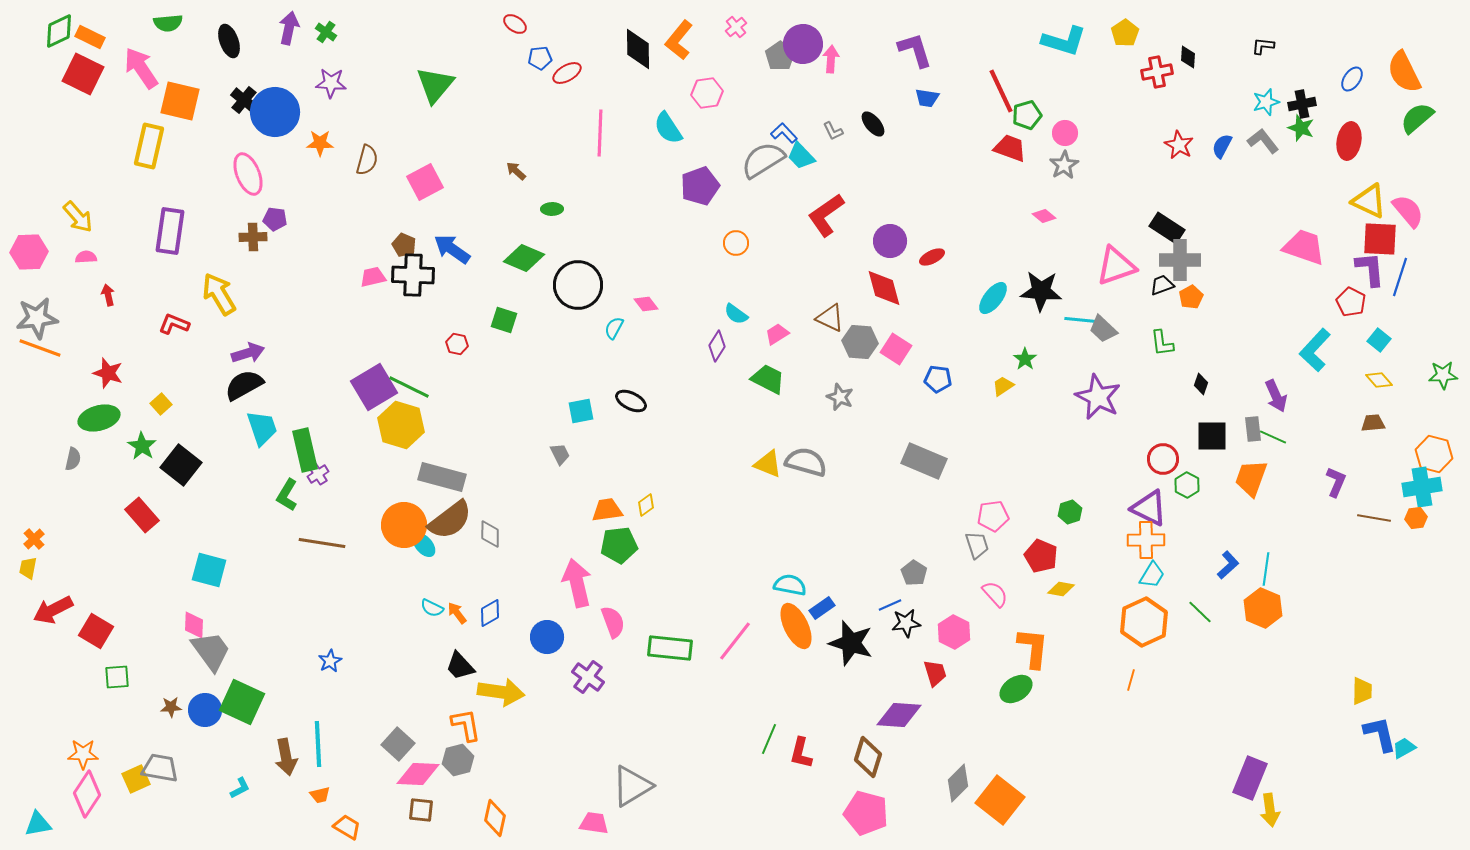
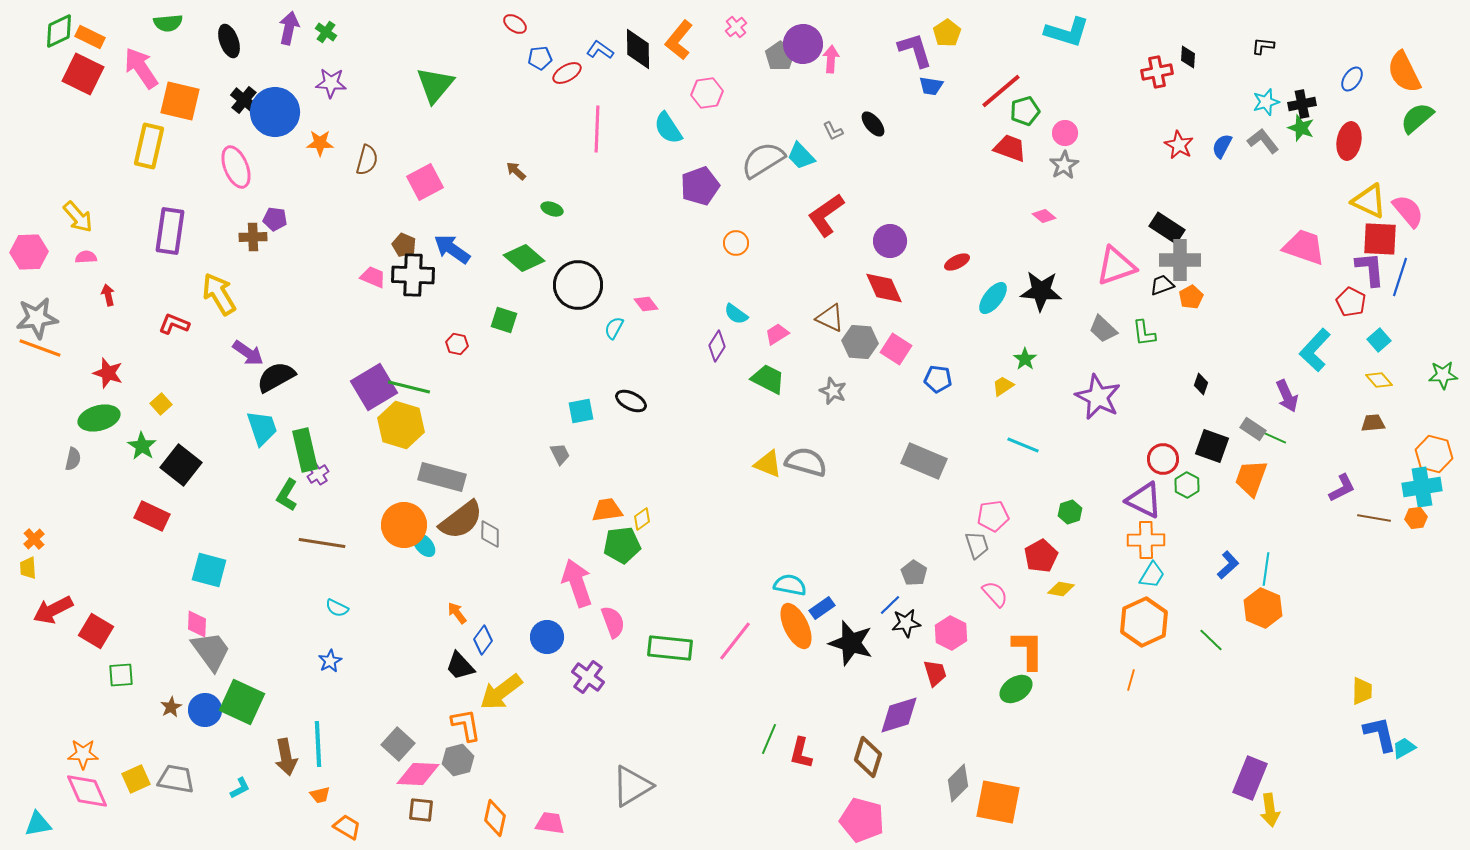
yellow pentagon at (1125, 33): moved 178 px left
cyan L-shape at (1064, 41): moved 3 px right, 9 px up
red line at (1001, 91): rotated 75 degrees clockwise
blue trapezoid at (927, 98): moved 4 px right, 12 px up
green pentagon at (1027, 115): moved 2 px left, 4 px up
pink line at (600, 133): moved 3 px left, 4 px up
blue L-shape at (784, 133): moved 184 px left, 83 px up; rotated 12 degrees counterclockwise
pink ellipse at (248, 174): moved 12 px left, 7 px up
green ellipse at (552, 209): rotated 20 degrees clockwise
red ellipse at (932, 257): moved 25 px right, 5 px down
green diamond at (524, 258): rotated 18 degrees clockwise
pink trapezoid at (373, 277): rotated 36 degrees clockwise
red diamond at (884, 288): rotated 9 degrees counterclockwise
cyan line at (1081, 320): moved 58 px left, 125 px down; rotated 16 degrees clockwise
cyan square at (1379, 340): rotated 10 degrees clockwise
green L-shape at (1162, 343): moved 18 px left, 10 px up
purple arrow at (248, 353): rotated 52 degrees clockwise
black semicircle at (244, 385): moved 32 px right, 8 px up
green line at (409, 387): rotated 12 degrees counterclockwise
purple arrow at (1276, 396): moved 11 px right
gray star at (840, 397): moved 7 px left, 6 px up
gray rectangle at (1253, 429): rotated 50 degrees counterclockwise
black square at (1212, 436): moved 10 px down; rotated 20 degrees clockwise
purple L-shape at (1336, 482): moved 6 px right, 6 px down; rotated 40 degrees clockwise
yellow diamond at (646, 505): moved 4 px left, 14 px down
purple triangle at (1149, 508): moved 5 px left, 8 px up
red rectangle at (142, 515): moved 10 px right, 1 px down; rotated 24 degrees counterclockwise
brown semicircle at (450, 520): moved 11 px right
green pentagon at (619, 545): moved 3 px right
red pentagon at (1041, 556): rotated 20 degrees clockwise
yellow trapezoid at (28, 568): rotated 15 degrees counterclockwise
pink arrow at (577, 583): rotated 6 degrees counterclockwise
blue line at (890, 605): rotated 20 degrees counterclockwise
cyan semicircle at (432, 608): moved 95 px left
green line at (1200, 612): moved 11 px right, 28 px down
blue diamond at (490, 613): moved 7 px left, 27 px down; rotated 24 degrees counterclockwise
pink diamond at (194, 625): moved 3 px right, 1 px up
pink hexagon at (954, 632): moved 3 px left, 1 px down
orange L-shape at (1033, 648): moved 5 px left, 2 px down; rotated 6 degrees counterclockwise
green square at (117, 677): moved 4 px right, 2 px up
yellow arrow at (501, 692): rotated 135 degrees clockwise
brown star at (171, 707): rotated 25 degrees counterclockwise
purple diamond at (899, 715): rotated 21 degrees counterclockwise
gray trapezoid at (160, 768): moved 16 px right, 11 px down
pink diamond at (87, 794): moved 3 px up; rotated 57 degrees counterclockwise
orange square at (1000, 800): moved 2 px left, 2 px down; rotated 27 degrees counterclockwise
pink pentagon at (866, 813): moved 4 px left, 7 px down
pink trapezoid at (594, 823): moved 44 px left
